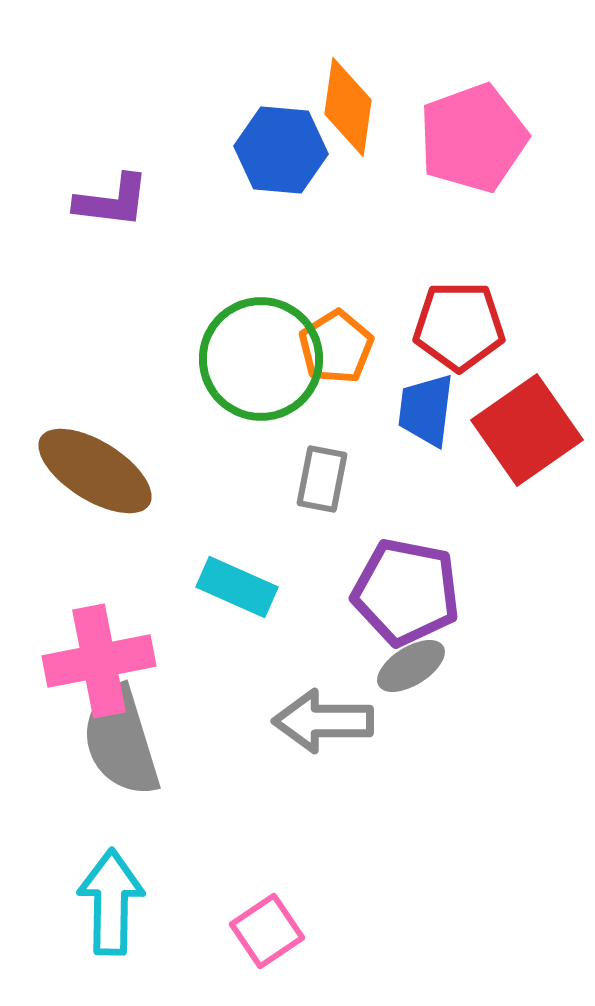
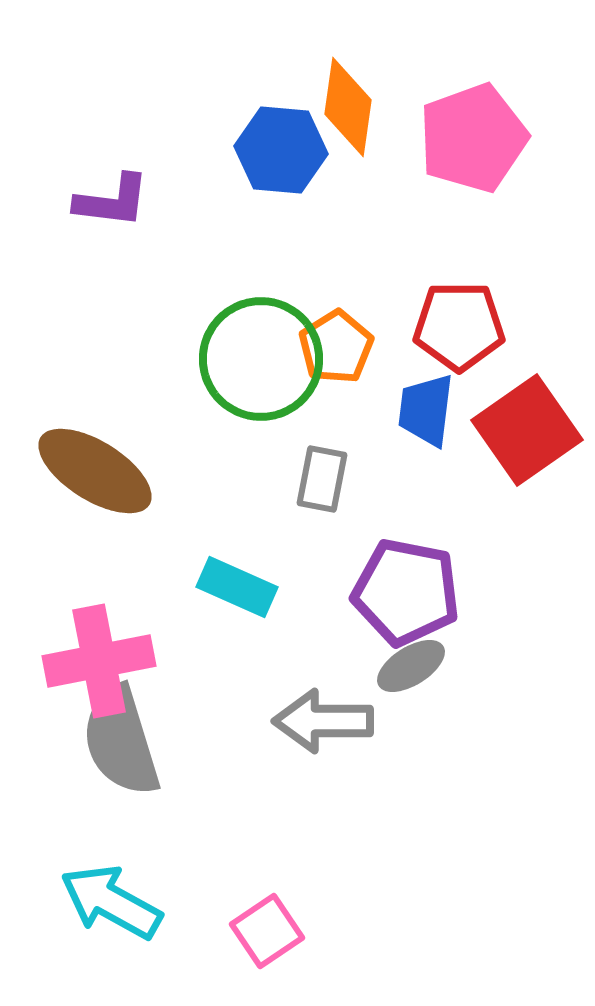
cyan arrow: rotated 62 degrees counterclockwise
